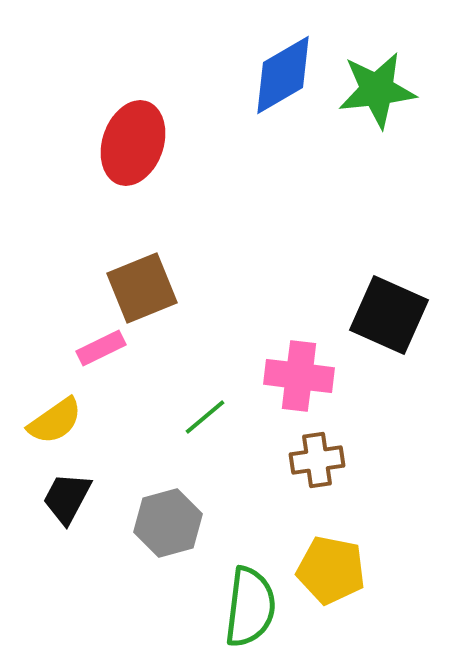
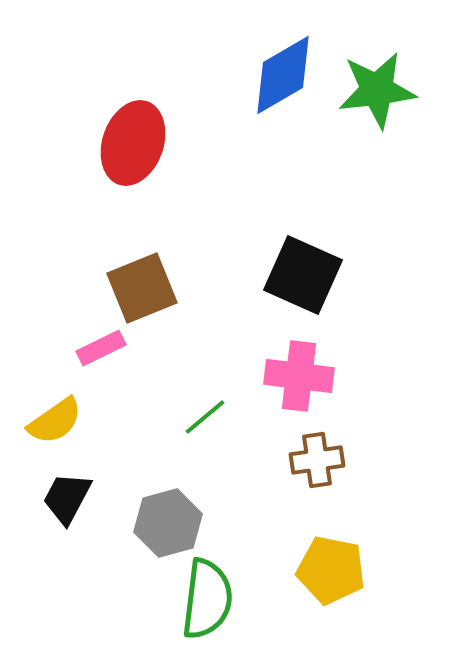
black square: moved 86 px left, 40 px up
green semicircle: moved 43 px left, 8 px up
